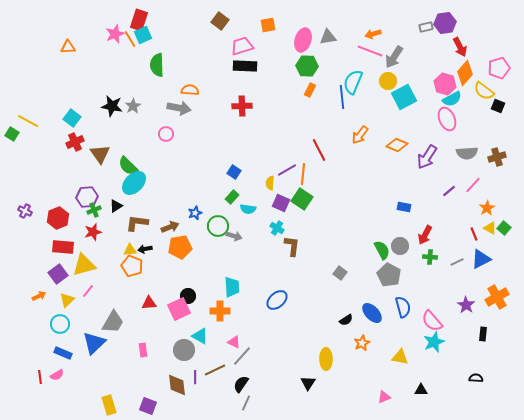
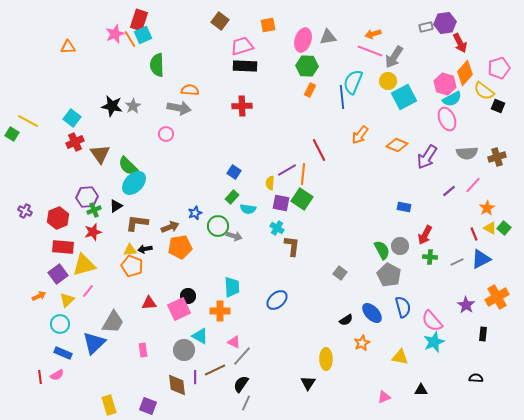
red arrow at (460, 47): moved 4 px up
purple square at (281, 203): rotated 12 degrees counterclockwise
